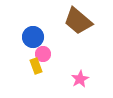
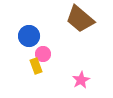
brown trapezoid: moved 2 px right, 2 px up
blue circle: moved 4 px left, 1 px up
pink star: moved 1 px right, 1 px down
